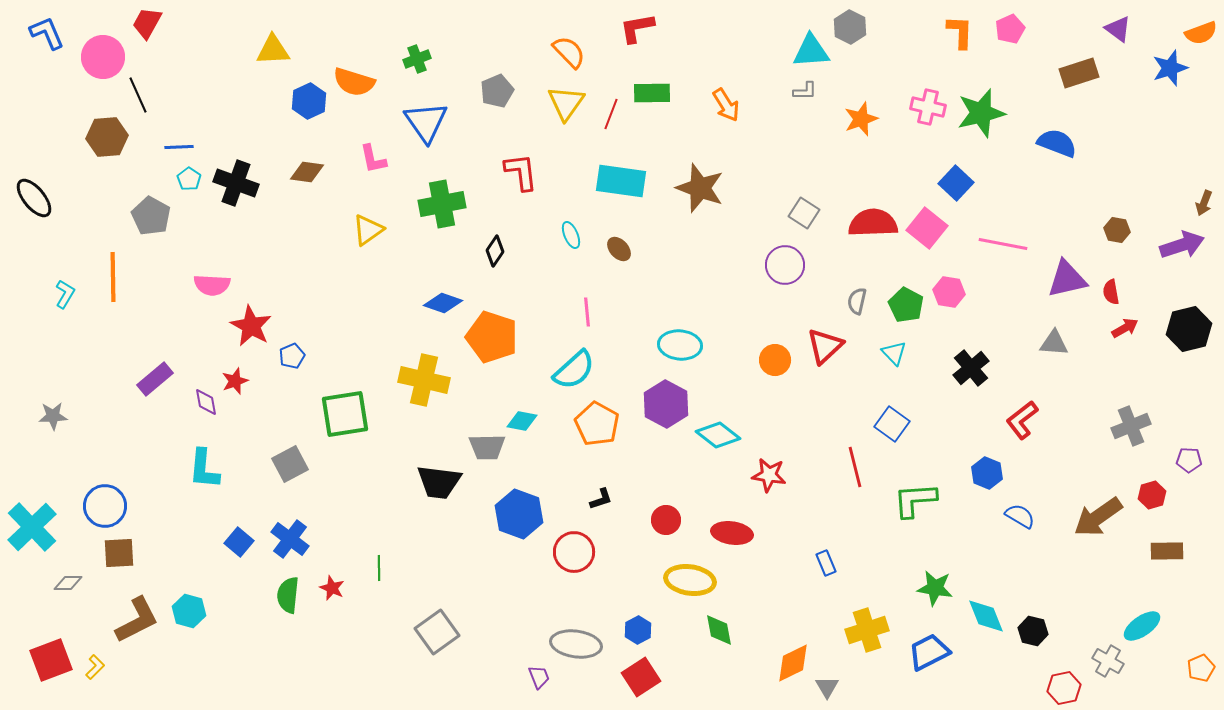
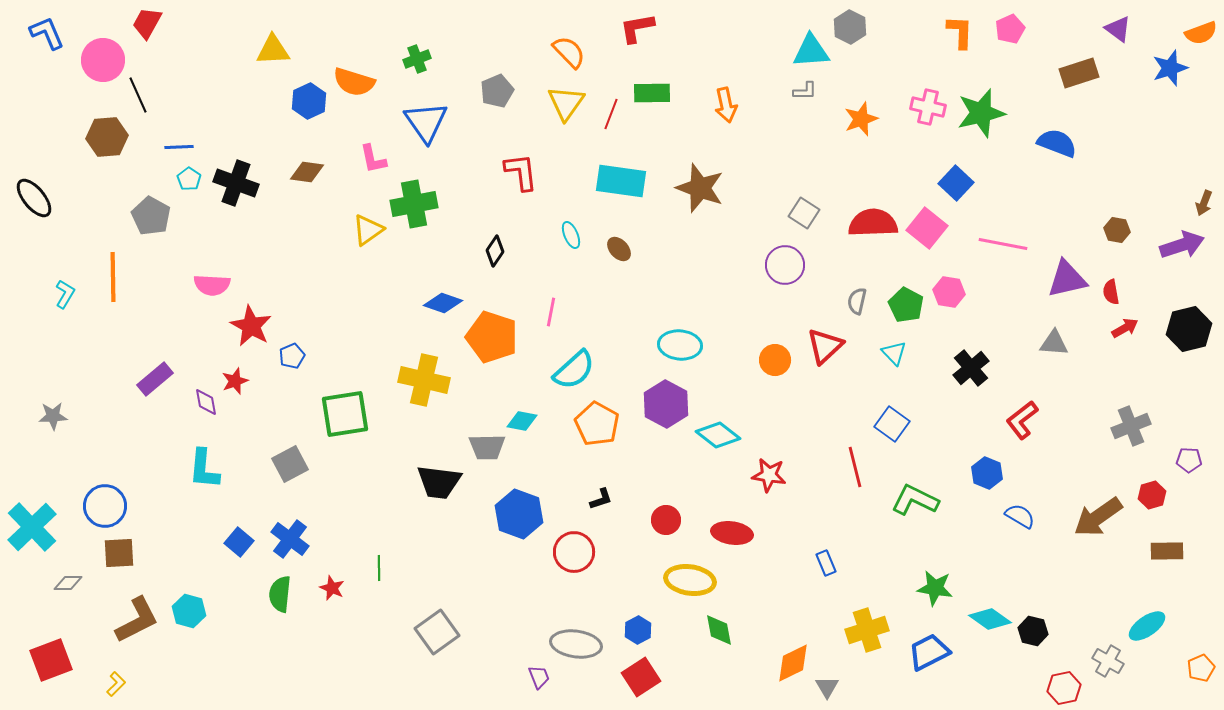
pink circle at (103, 57): moved 3 px down
orange arrow at (726, 105): rotated 20 degrees clockwise
green cross at (442, 204): moved 28 px left
pink line at (587, 312): moved 36 px left; rotated 16 degrees clockwise
green L-shape at (915, 500): rotated 30 degrees clockwise
green semicircle at (288, 595): moved 8 px left, 1 px up
cyan diamond at (986, 616): moved 4 px right, 3 px down; rotated 33 degrees counterclockwise
cyan ellipse at (1142, 626): moved 5 px right
yellow L-shape at (95, 667): moved 21 px right, 17 px down
